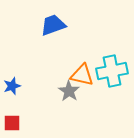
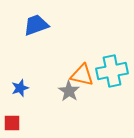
blue trapezoid: moved 17 px left
blue star: moved 8 px right, 2 px down
